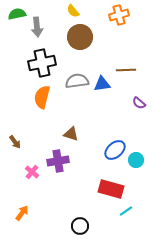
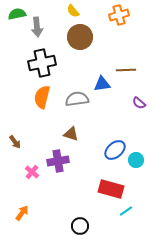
gray semicircle: moved 18 px down
